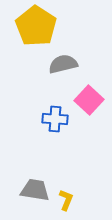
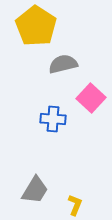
pink square: moved 2 px right, 2 px up
blue cross: moved 2 px left
gray trapezoid: rotated 112 degrees clockwise
yellow L-shape: moved 9 px right, 5 px down
